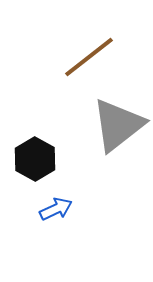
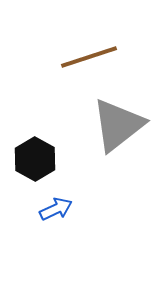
brown line: rotated 20 degrees clockwise
